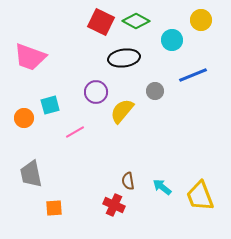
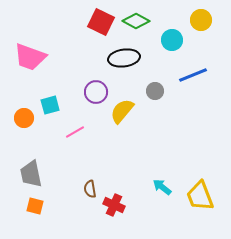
brown semicircle: moved 38 px left, 8 px down
orange square: moved 19 px left, 2 px up; rotated 18 degrees clockwise
